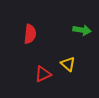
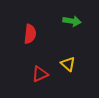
green arrow: moved 10 px left, 9 px up
red triangle: moved 3 px left
